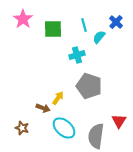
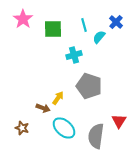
cyan cross: moved 3 px left
